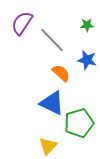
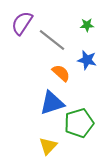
gray line: rotated 8 degrees counterclockwise
blue triangle: rotated 44 degrees counterclockwise
